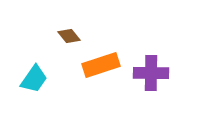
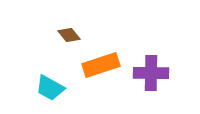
brown diamond: moved 1 px up
cyan trapezoid: moved 16 px right, 9 px down; rotated 84 degrees clockwise
